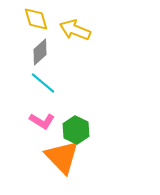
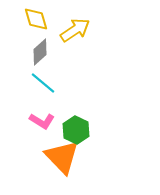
yellow arrow: rotated 124 degrees clockwise
